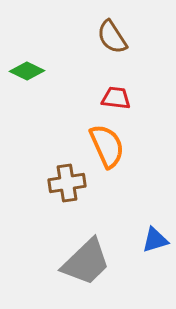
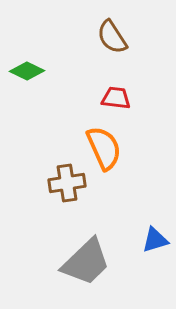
orange semicircle: moved 3 px left, 2 px down
